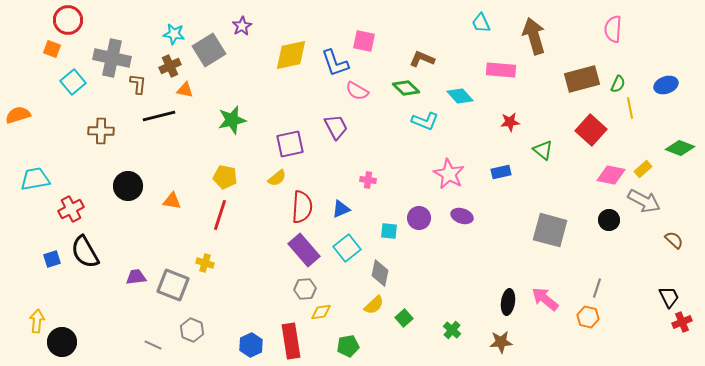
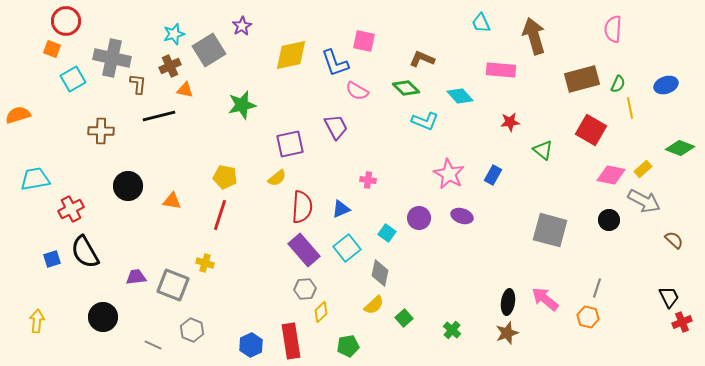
red circle at (68, 20): moved 2 px left, 1 px down
cyan star at (174, 34): rotated 25 degrees counterclockwise
cyan square at (73, 82): moved 3 px up; rotated 10 degrees clockwise
green star at (232, 120): moved 10 px right, 15 px up
red square at (591, 130): rotated 12 degrees counterclockwise
blue rectangle at (501, 172): moved 8 px left, 3 px down; rotated 48 degrees counterclockwise
cyan square at (389, 231): moved 2 px left, 2 px down; rotated 30 degrees clockwise
yellow diamond at (321, 312): rotated 35 degrees counterclockwise
black circle at (62, 342): moved 41 px right, 25 px up
brown star at (501, 342): moved 6 px right, 9 px up; rotated 15 degrees counterclockwise
